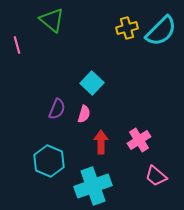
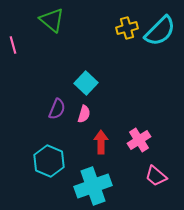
cyan semicircle: moved 1 px left
pink line: moved 4 px left
cyan square: moved 6 px left
